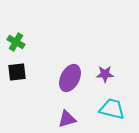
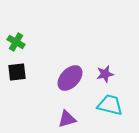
purple star: rotated 12 degrees counterclockwise
purple ellipse: rotated 16 degrees clockwise
cyan trapezoid: moved 2 px left, 4 px up
